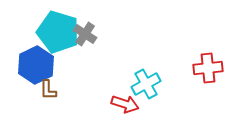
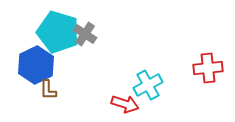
cyan cross: moved 2 px right, 1 px down
